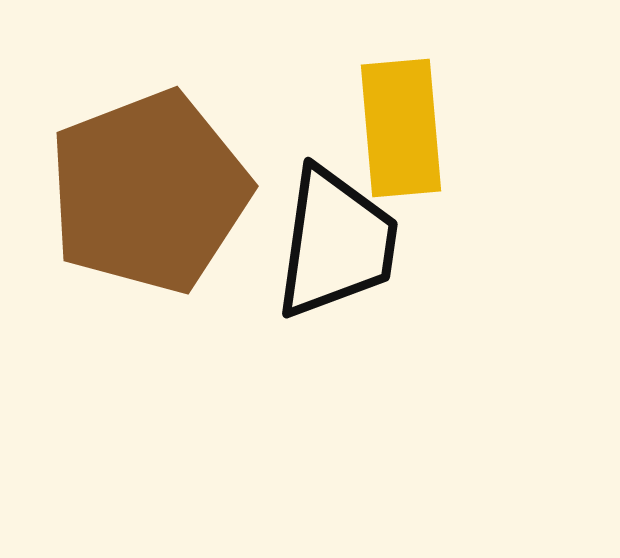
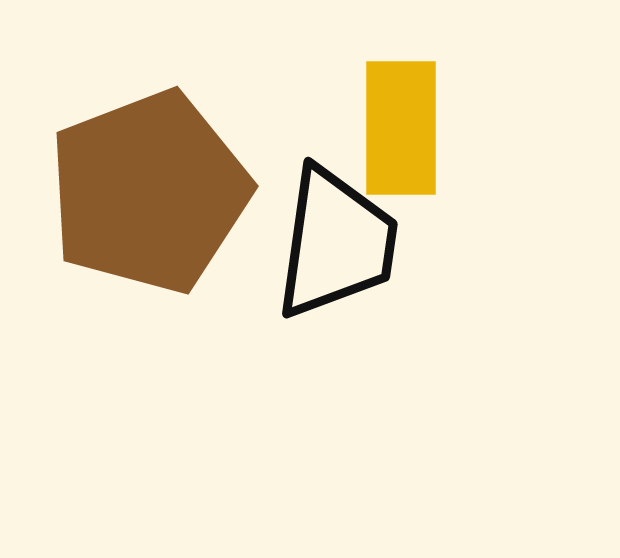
yellow rectangle: rotated 5 degrees clockwise
